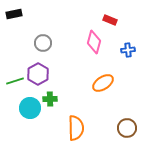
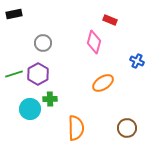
blue cross: moved 9 px right, 11 px down; rotated 32 degrees clockwise
green line: moved 1 px left, 7 px up
cyan circle: moved 1 px down
